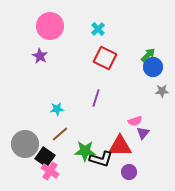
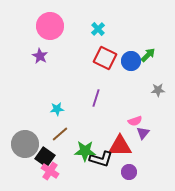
blue circle: moved 22 px left, 6 px up
gray star: moved 4 px left, 1 px up
